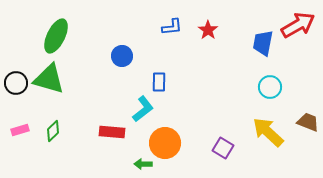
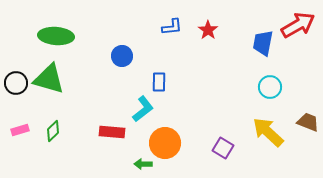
green ellipse: rotated 68 degrees clockwise
